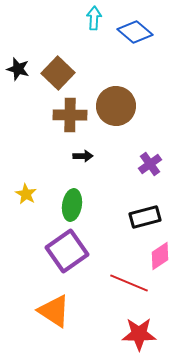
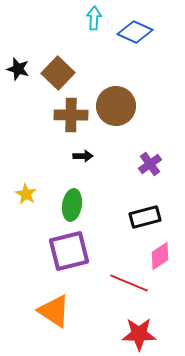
blue diamond: rotated 16 degrees counterclockwise
brown cross: moved 1 px right
purple square: moved 2 px right; rotated 21 degrees clockwise
